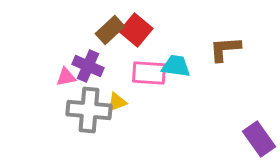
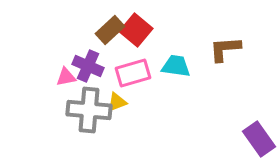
pink rectangle: moved 16 px left; rotated 20 degrees counterclockwise
